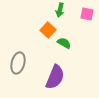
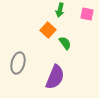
green semicircle: moved 1 px right; rotated 24 degrees clockwise
